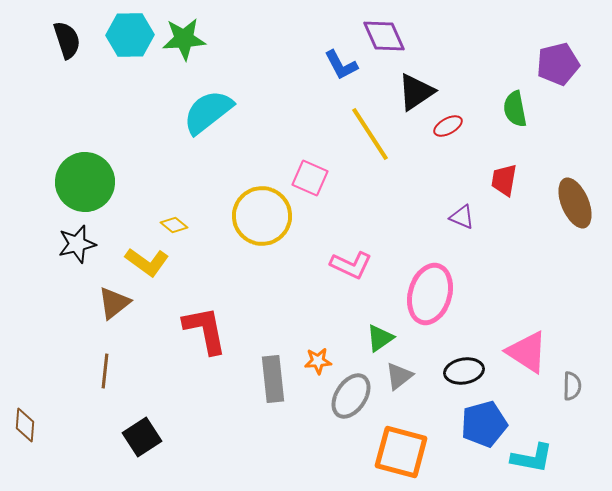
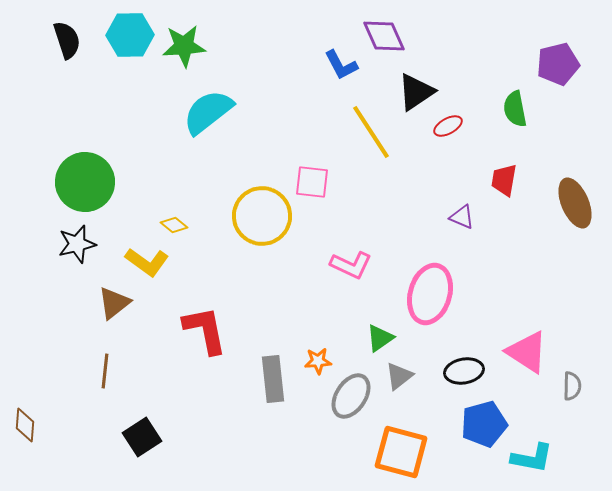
green star: moved 7 px down
yellow line: moved 1 px right, 2 px up
pink square: moved 2 px right, 4 px down; rotated 18 degrees counterclockwise
